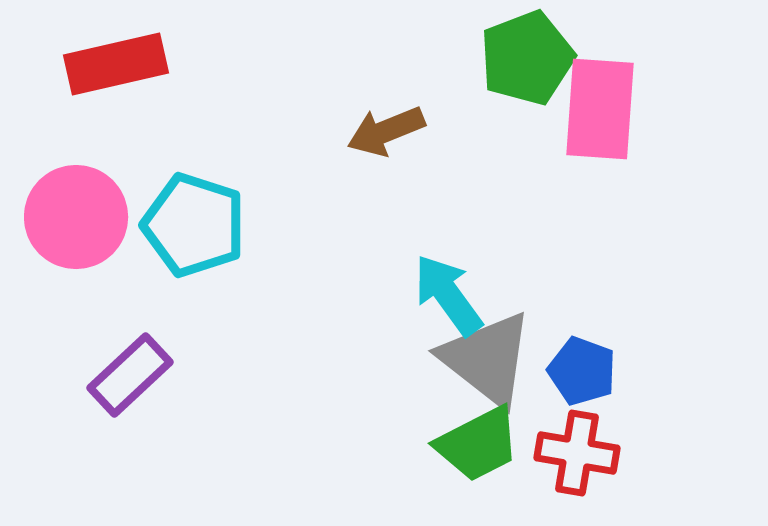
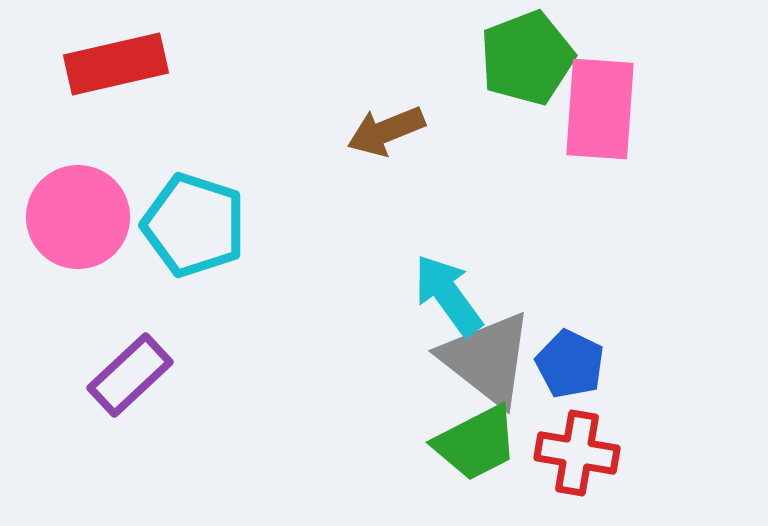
pink circle: moved 2 px right
blue pentagon: moved 12 px left, 7 px up; rotated 6 degrees clockwise
green trapezoid: moved 2 px left, 1 px up
